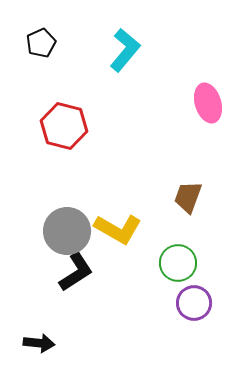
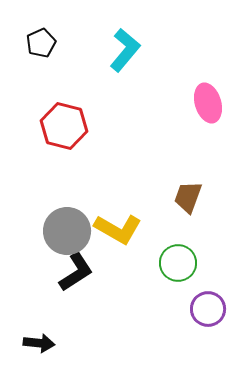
purple circle: moved 14 px right, 6 px down
